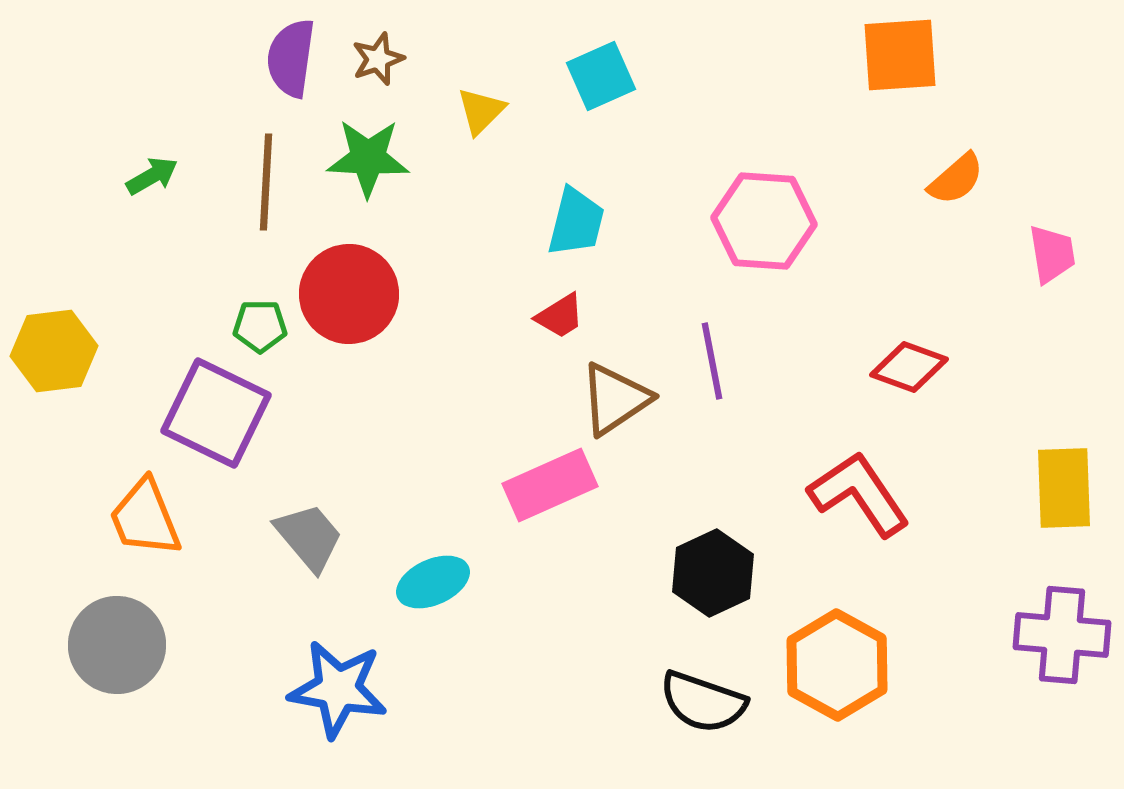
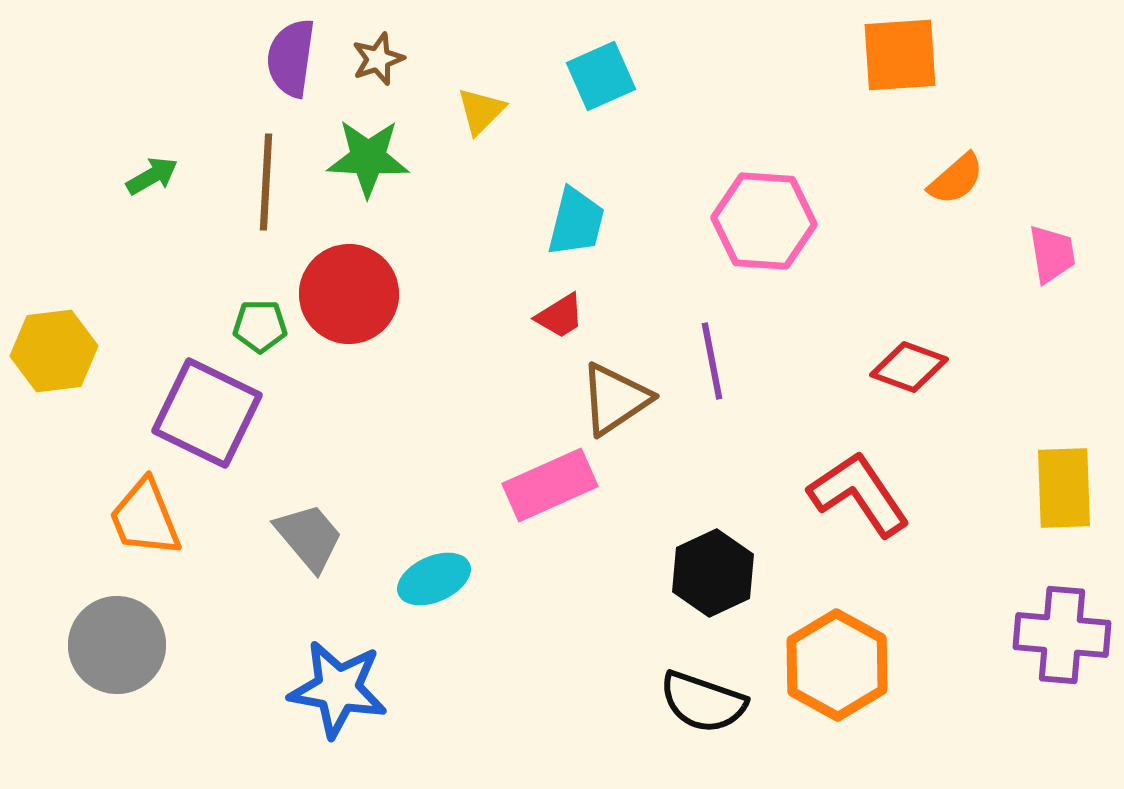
purple square: moved 9 px left
cyan ellipse: moved 1 px right, 3 px up
